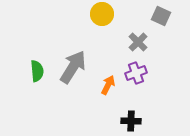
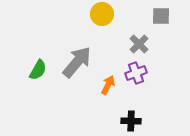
gray square: rotated 24 degrees counterclockwise
gray cross: moved 1 px right, 2 px down
gray arrow: moved 4 px right, 5 px up; rotated 8 degrees clockwise
green semicircle: moved 1 px right, 1 px up; rotated 35 degrees clockwise
